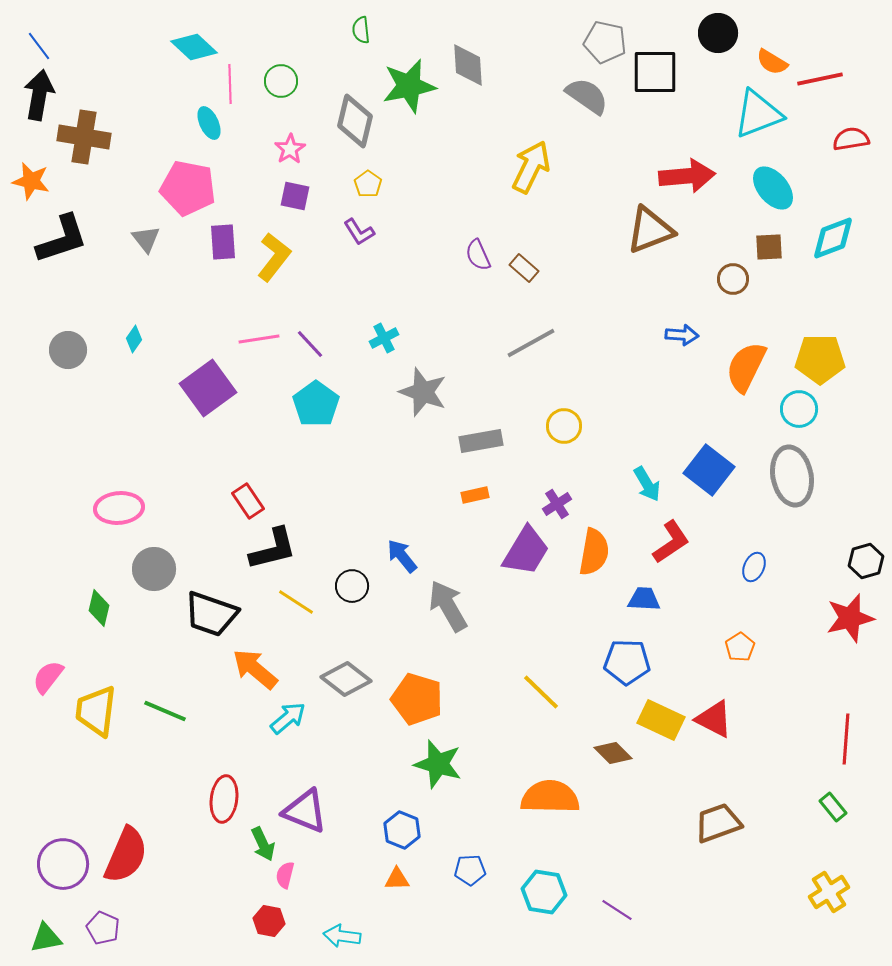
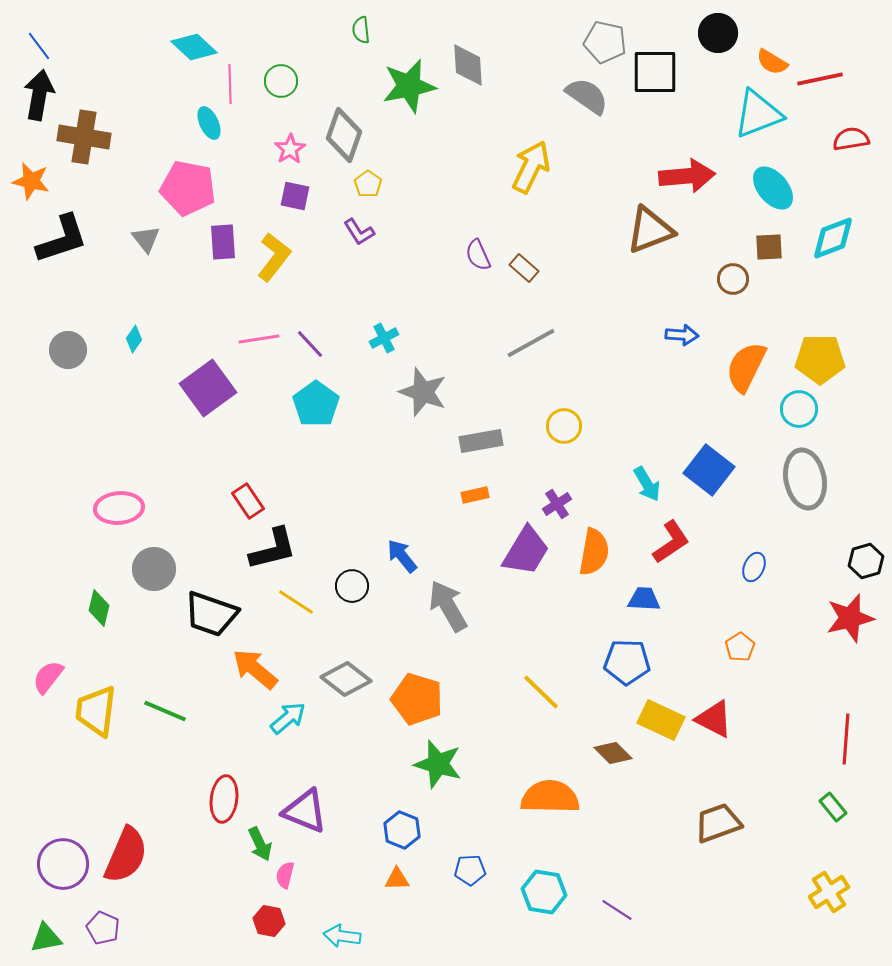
gray diamond at (355, 121): moved 11 px left, 14 px down; rotated 6 degrees clockwise
gray ellipse at (792, 476): moved 13 px right, 3 px down
green arrow at (263, 844): moved 3 px left
